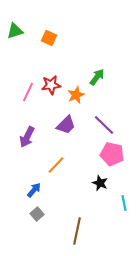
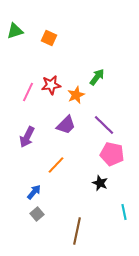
blue arrow: moved 2 px down
cyan line: moved 9 px down
